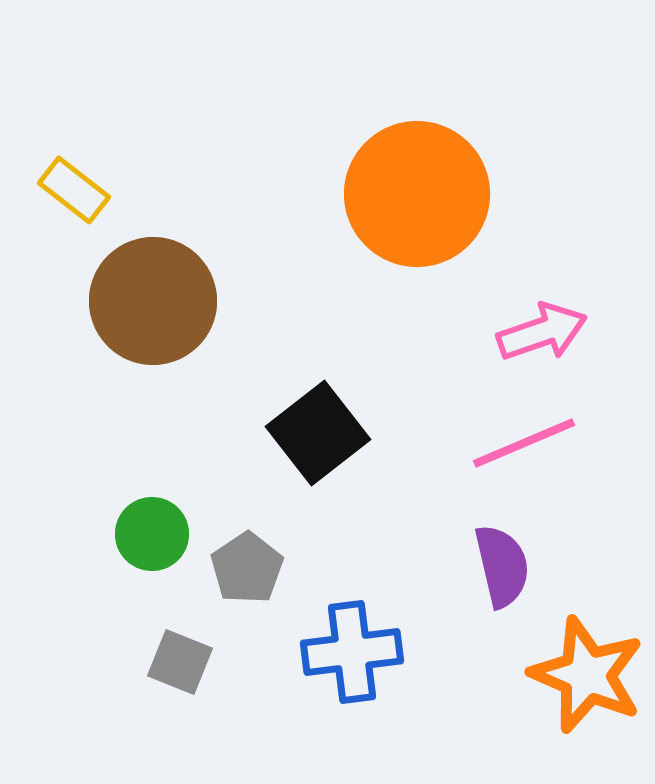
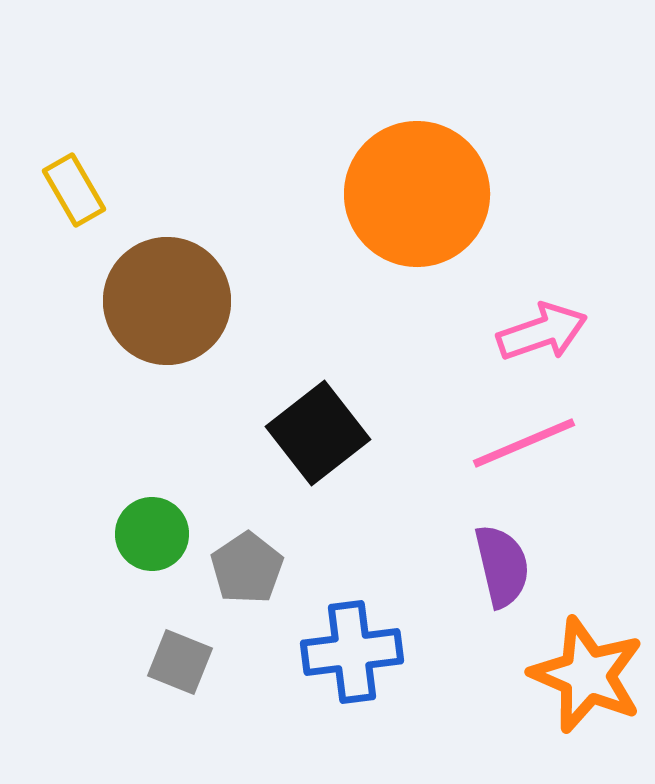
yellow rectangle: rotated 22 degrees clockwise
brown circle: moved 14 px right
